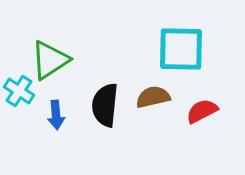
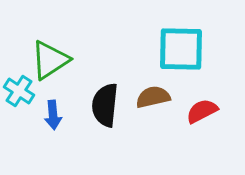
blue arrow: moved 3 px left
